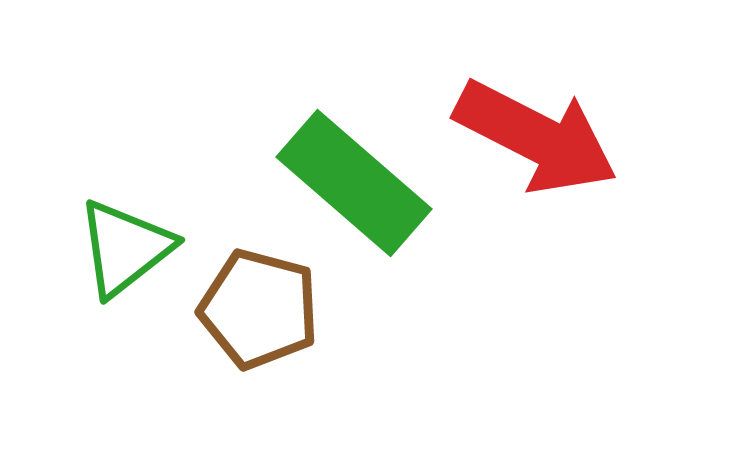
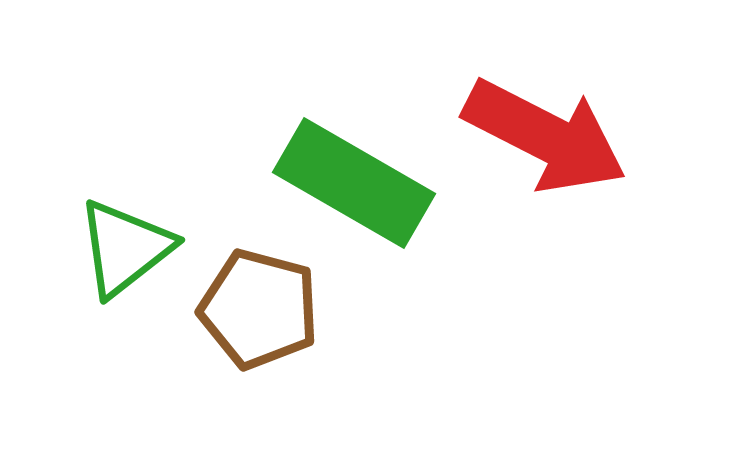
red arrow: moved 9 px right, 1 px up
green rectangle: rotated 11 degrees counterclockwise
